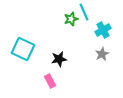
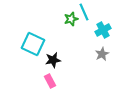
cyan square: moved 10 px right, 5 px up
black star: moved 6 px left, 1 px down
